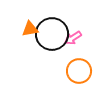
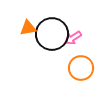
orange triangle: moved 2 px left, 1 px up
orange circle: moved 2 px right, 3 px up
